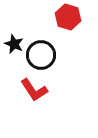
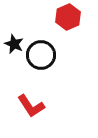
red hexagon: rotated 20 degrees clockwise
red L-shape: moved 3 px left, 16 px down
